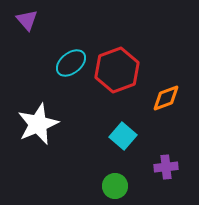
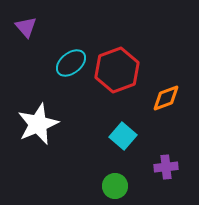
purple triangle: moved 1 px left, 7 px down
